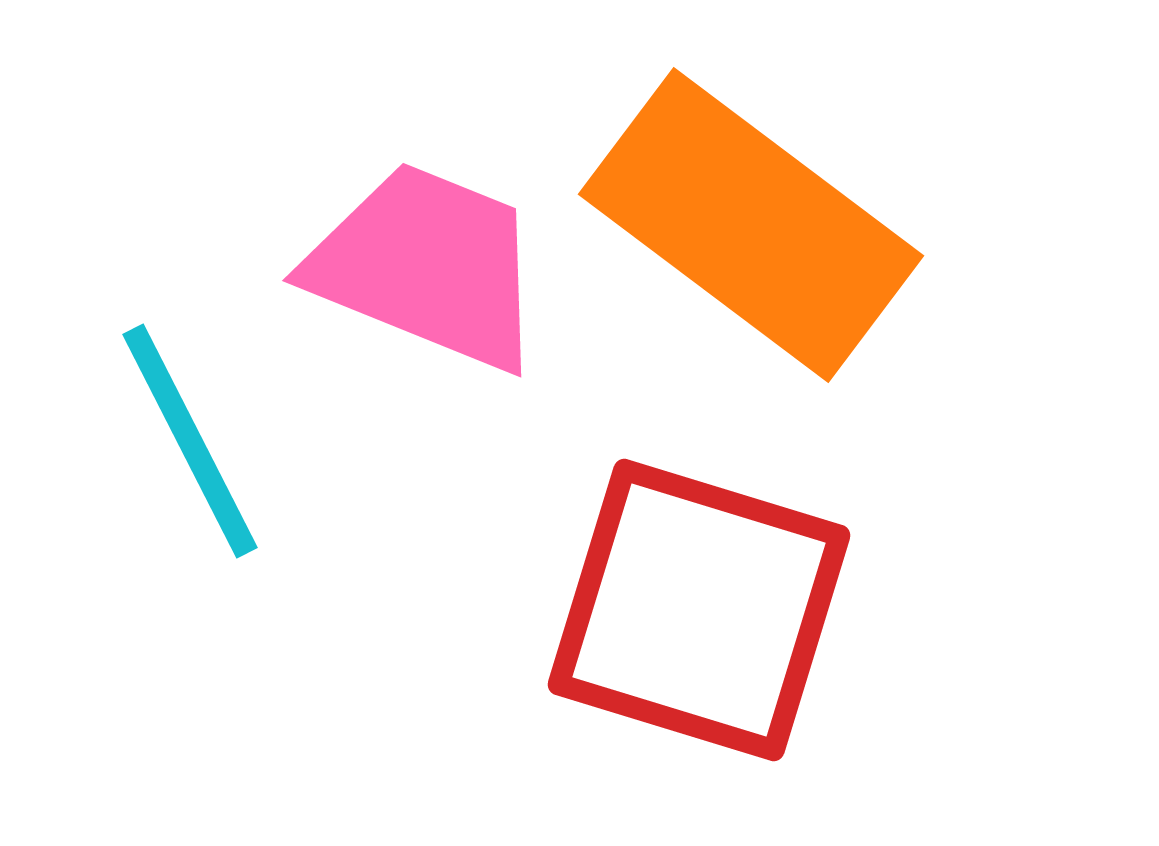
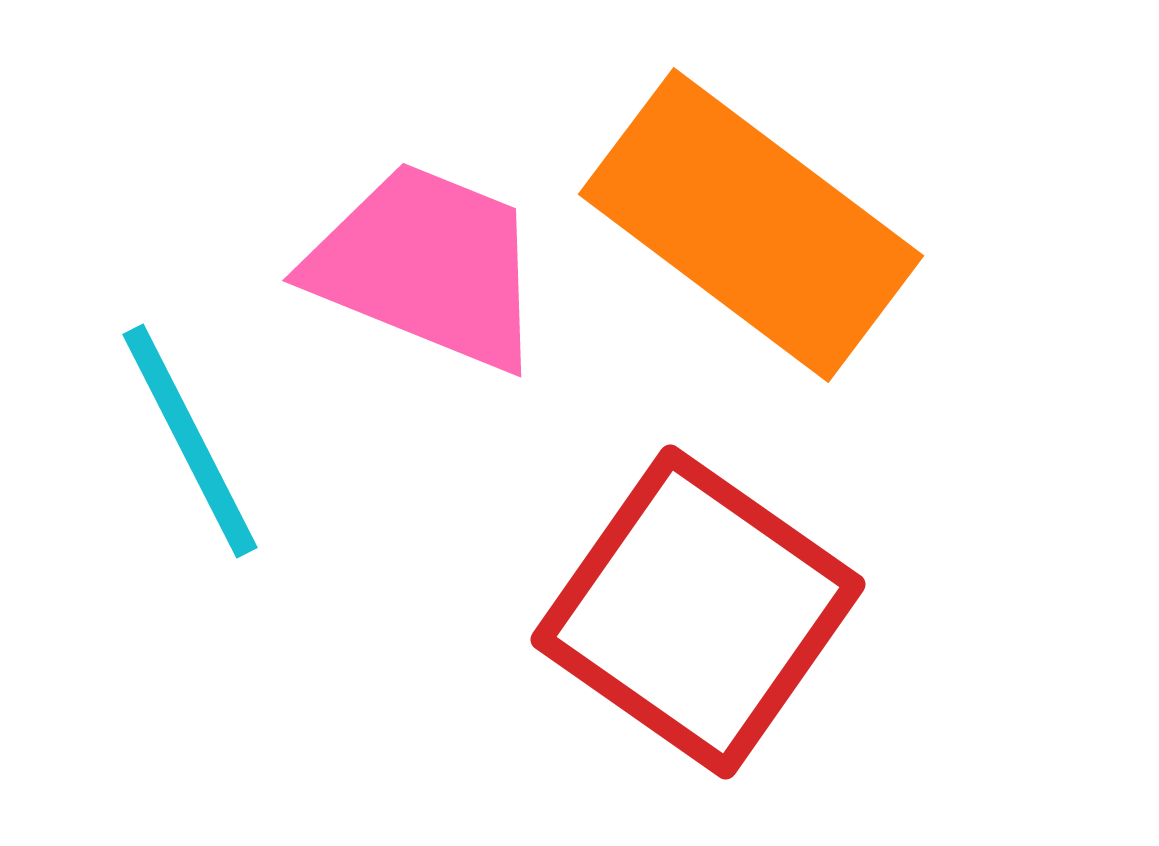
red square: moved 1 px left, 2 px down; rotated 18 degrees clockwise
